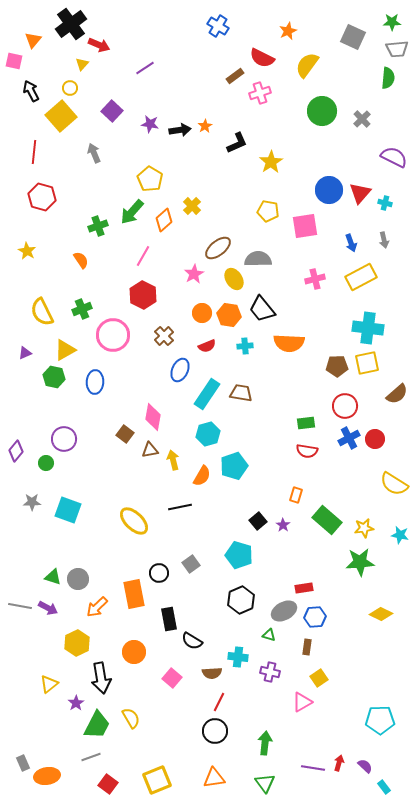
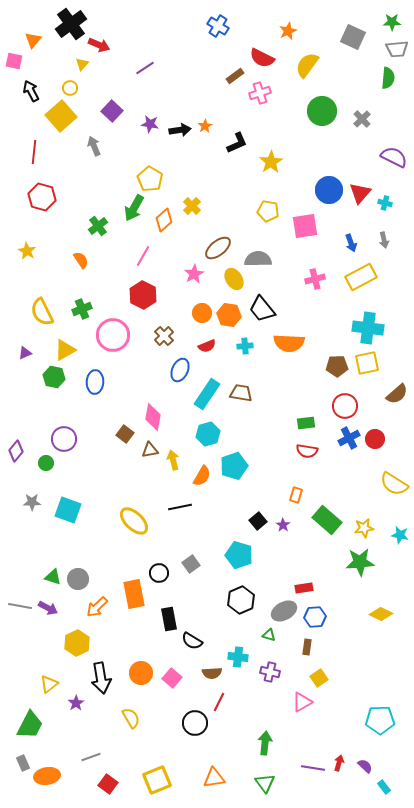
gray arrow at (94, 153): moved 7 px up
green arrow at (132, 212): moved 2 px right, 4 px up; rotated 12 degrees counterclockwise
green cross at (98, 226): rotated 18 degrees counterclockwise
orange circle at (134, 652): moved 7 px right, 21 px down
green trapezoid at (97, 725): moved 67 px left
black circle at (215, 731): moved 20 px left, 8 px up
